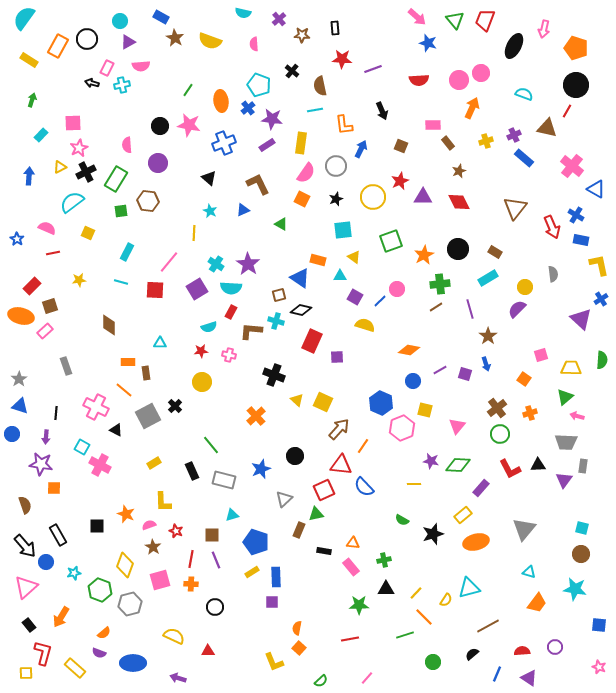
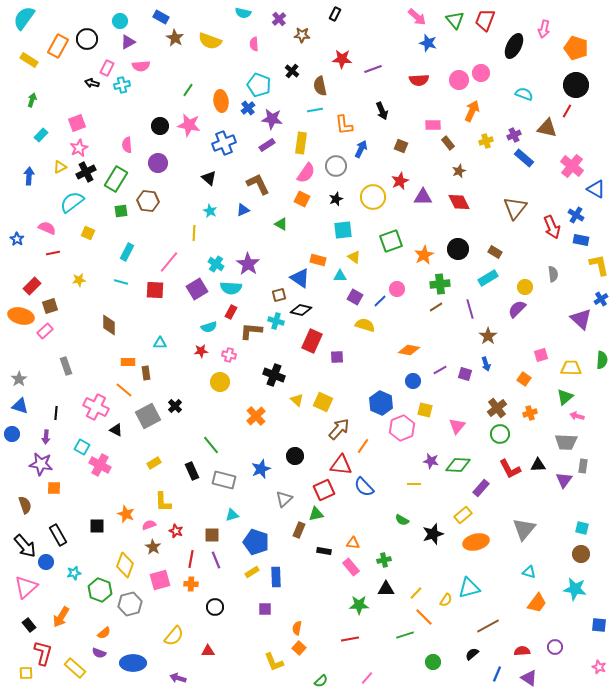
black rectangle at (335, 28): moved 14 px up; rotated 32 degrees clockwise
orange arrow at (472, 108): moved 3 px down
pink square at (73, 123): moved 4 px right; rotated 18 degrees counterclockwise
yellow circle at (202, 382): moved 18 px right
purple square at (272, 602): moved 7 px left, 7 px down
yellow semicircle at (174, 636): rotated 105 degrees clockwise
